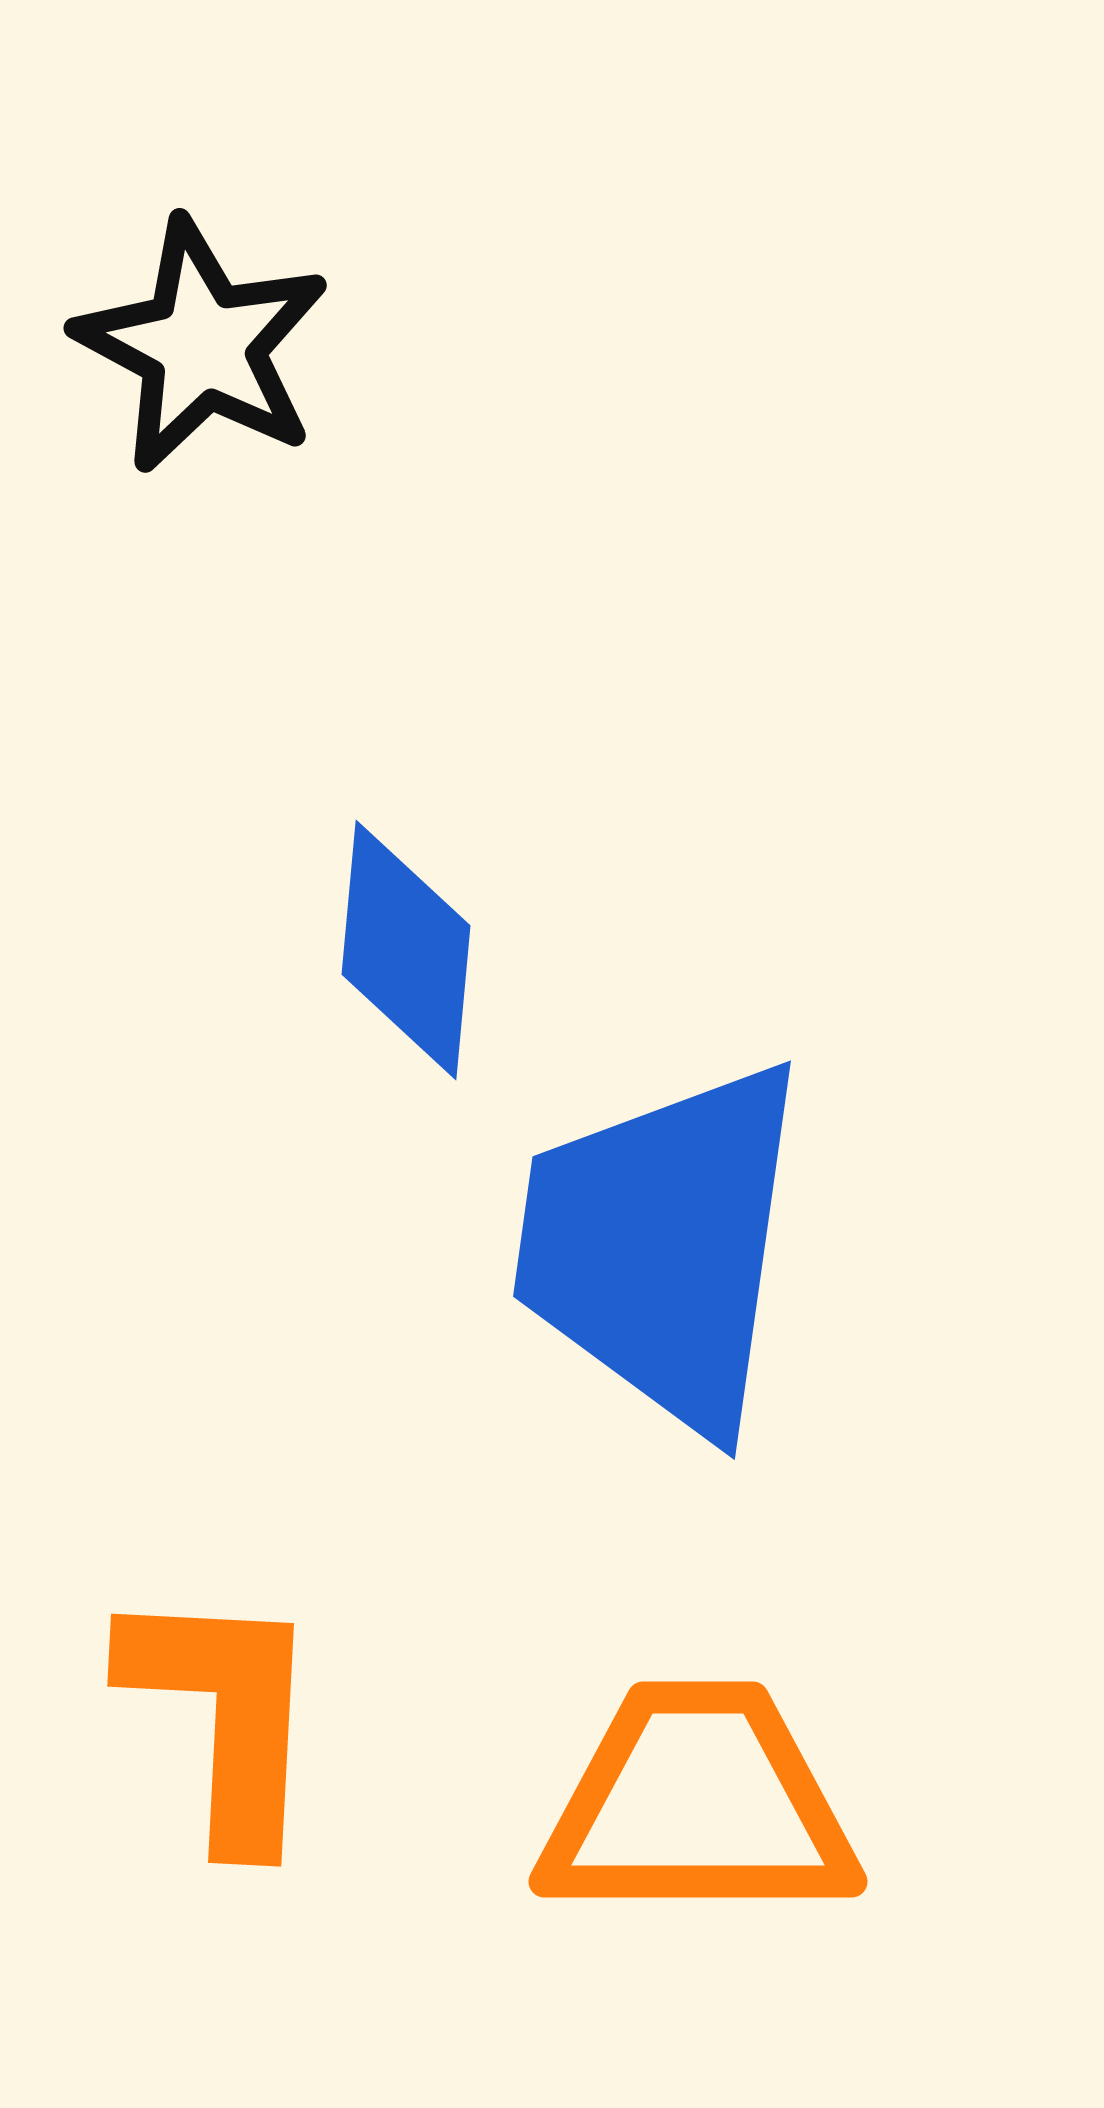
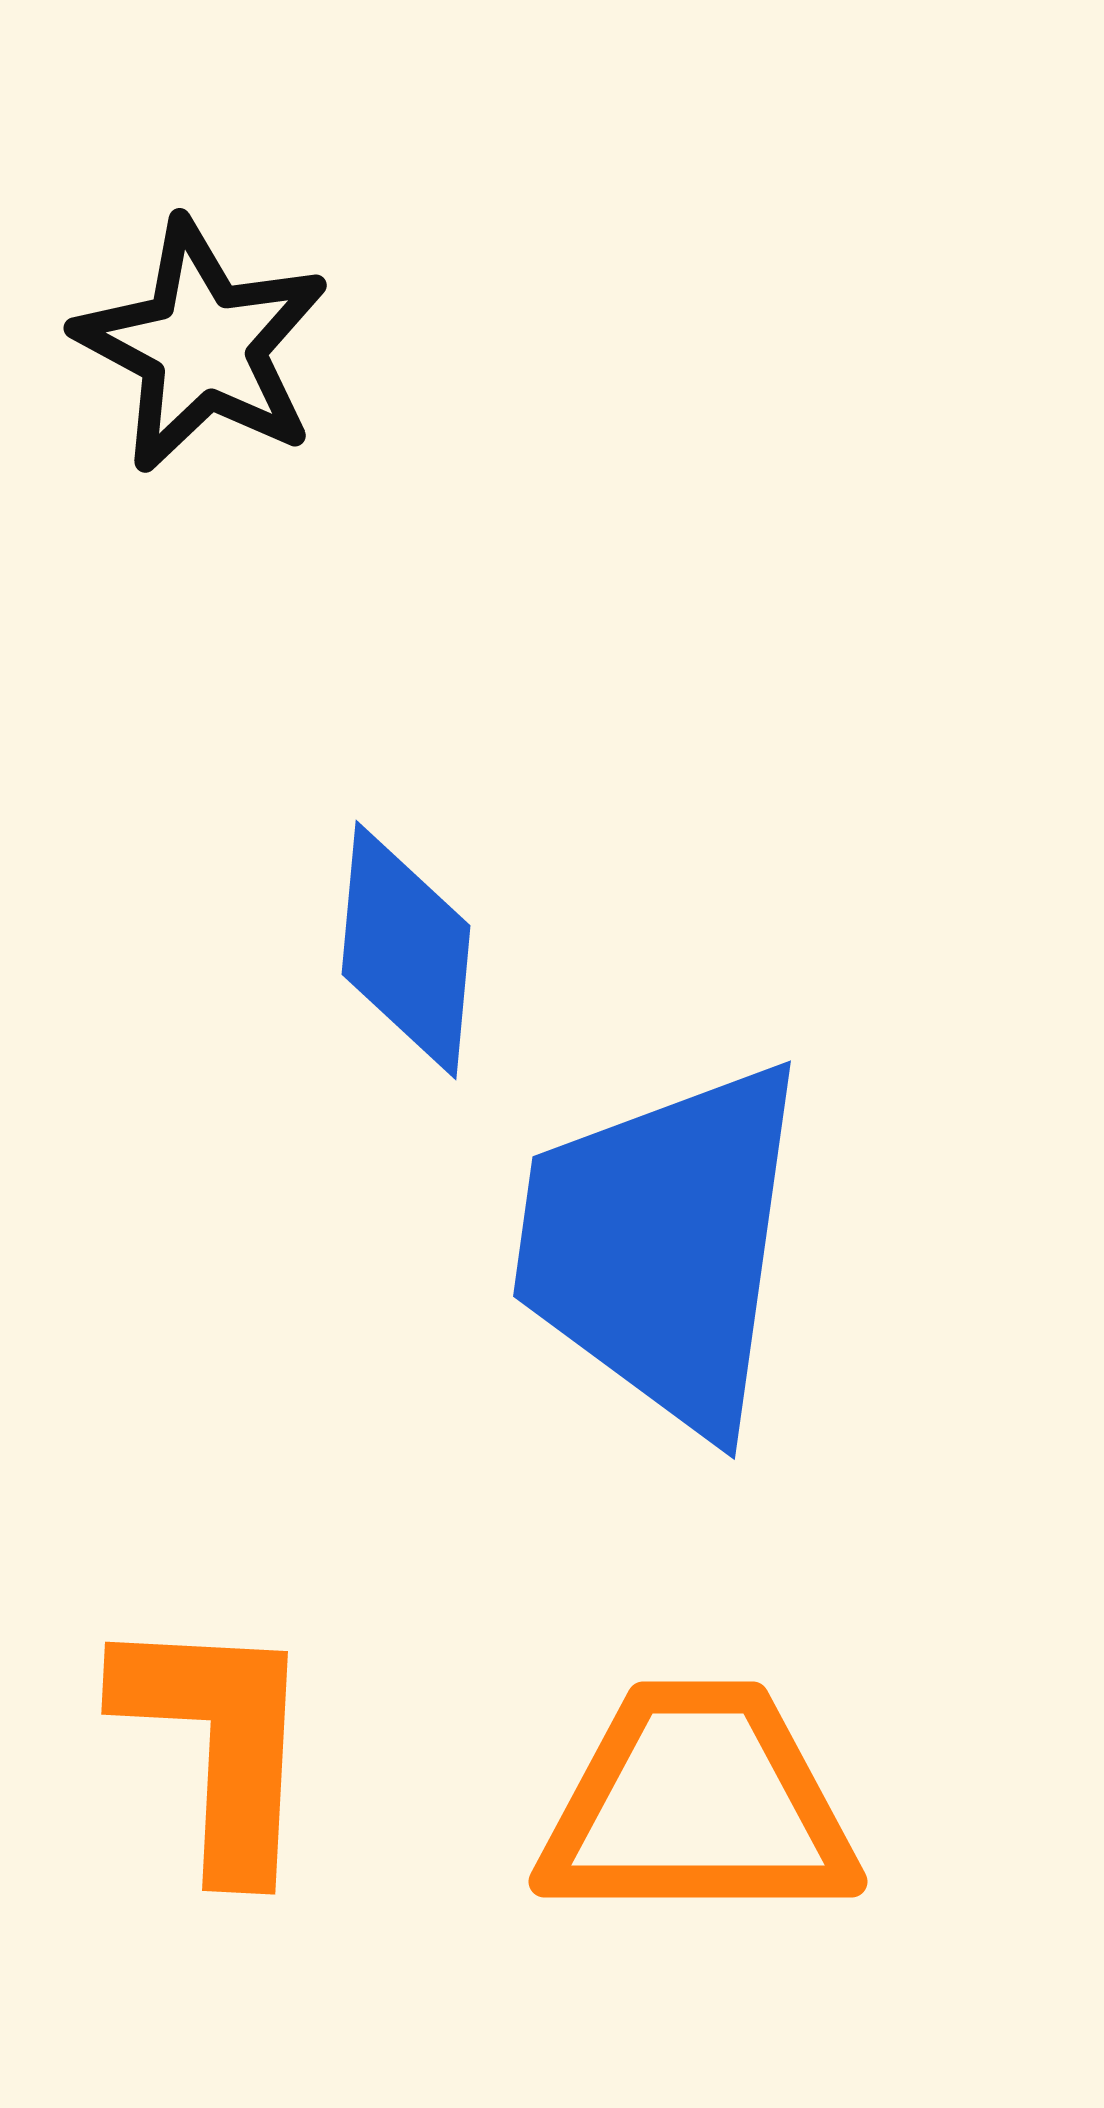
orange L-shape: moved 6 px left, 28 px down
